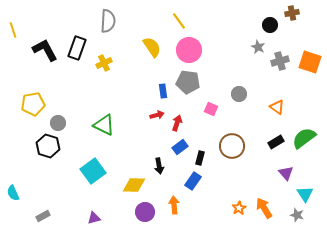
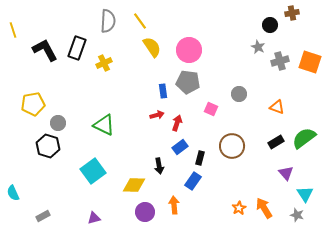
yellow line at (179, 21): moved 39 px left
orange triangle at (277, 107): rotated 14 degrees counterclockwise
